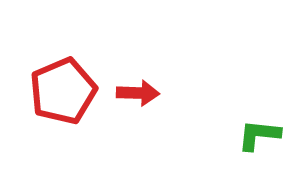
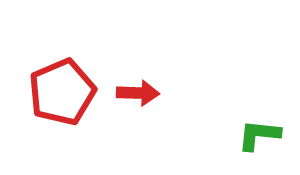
red pentagon: moved 1 px left, 1 px down
